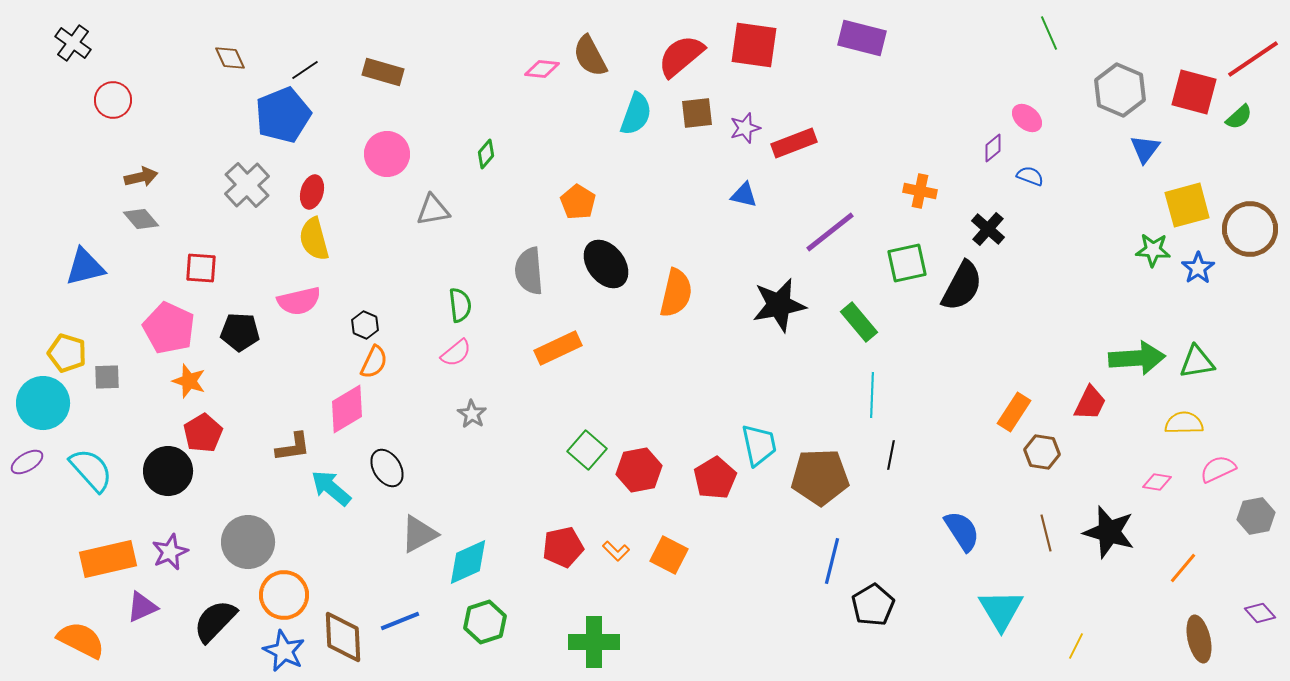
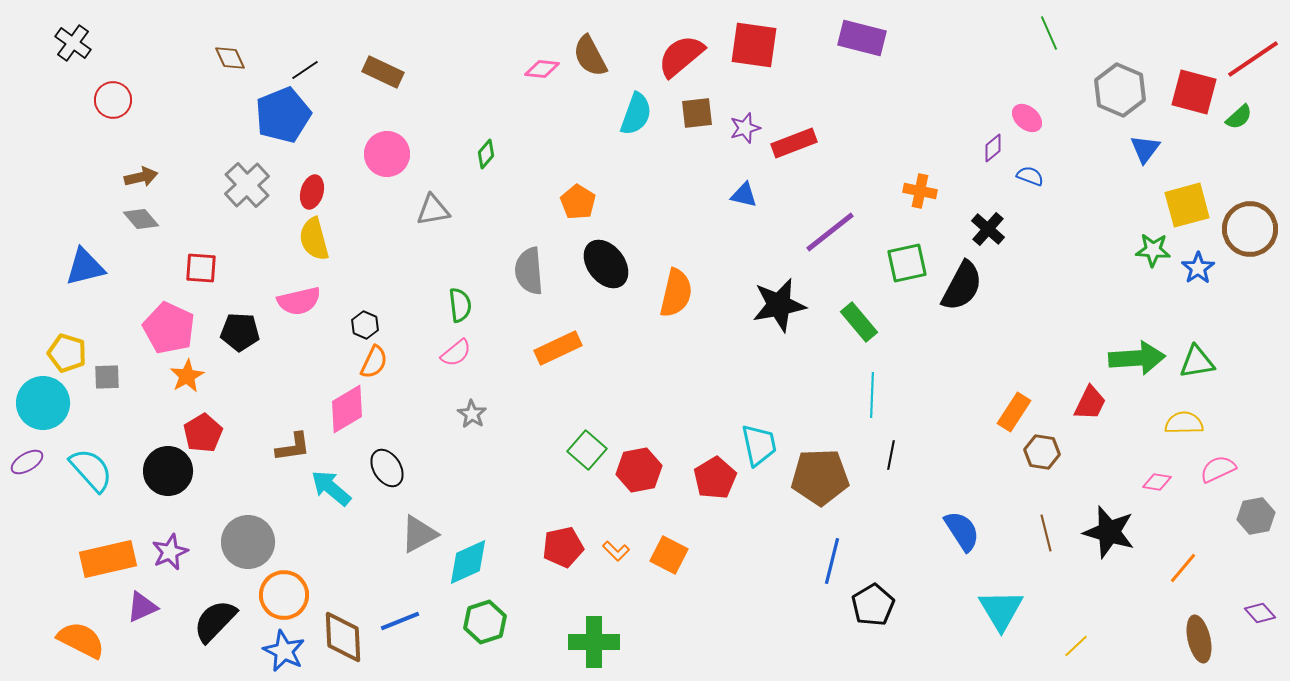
brown rectangle at (383, 72): rotated 9 degrees clockwise
orange star at (189, 381): moved 2 px left, 5 px up; rotated 24 degrees clockwise
yellow line at (1076, 646): rotated 20 degrees clockwise
